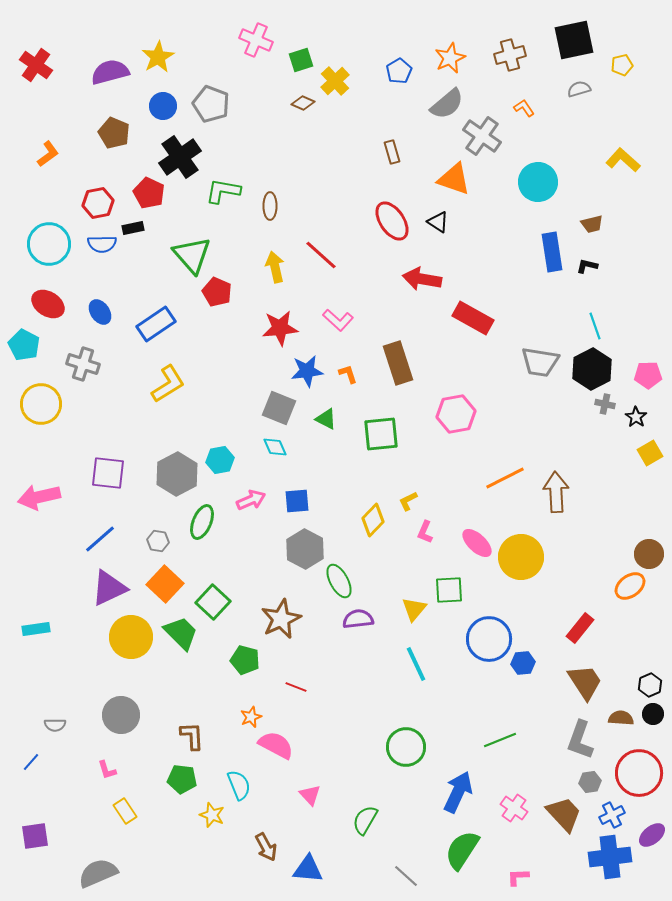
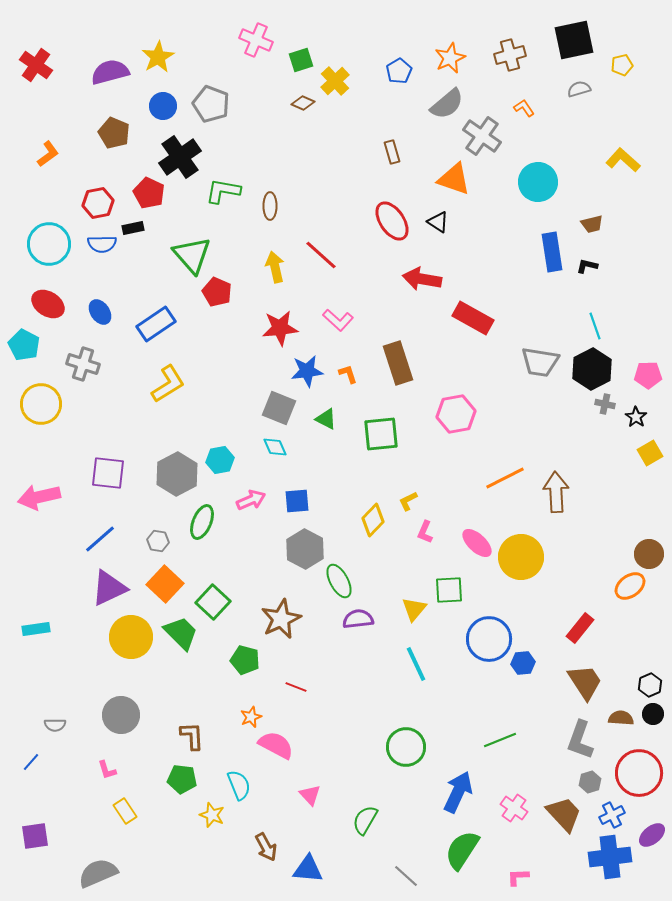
gray hexagon at (590, 782): rotated 10 degrees counterclockwise
